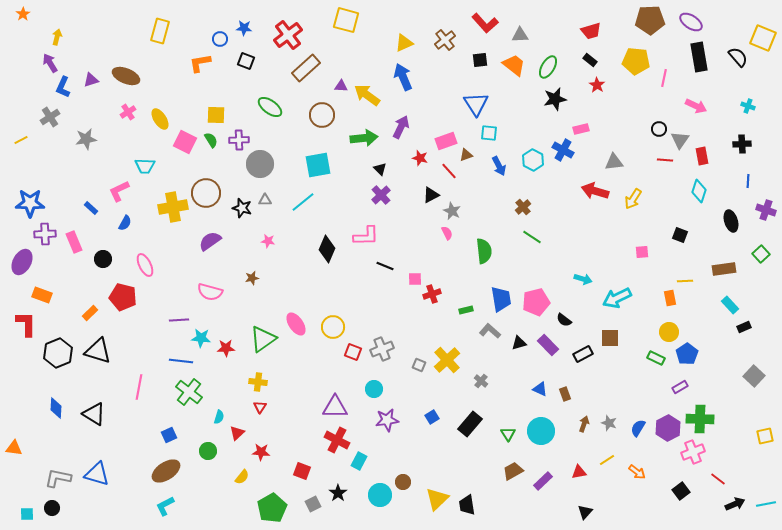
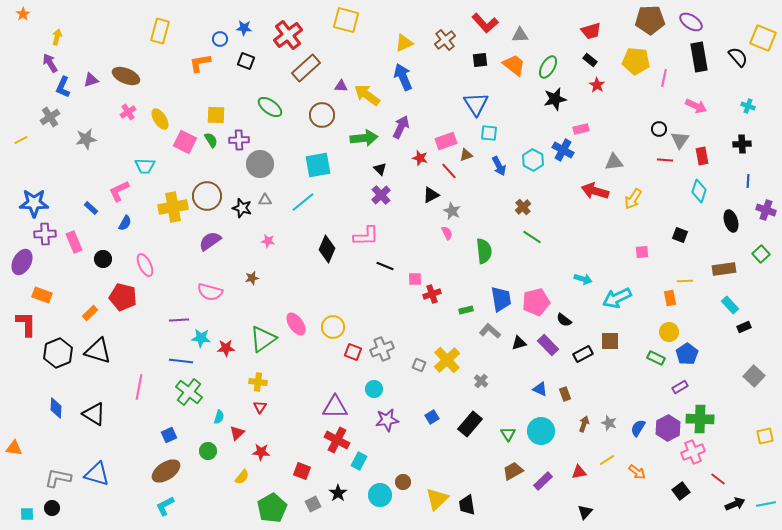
brown circle at (206, 193): moved 1 px right, 3 px down
blue star at (30, 203): moved 4 px right
brown square at (610, 338): moved 3 px down
